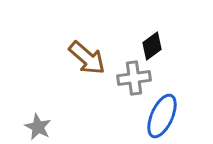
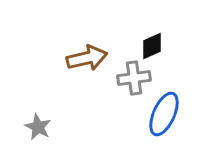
black diamond: rotated 12 degrees clockwise
brown arrow: rotated 54 degrees counterclockwise
blue ellipse: moved 2 px right, 2 px up
